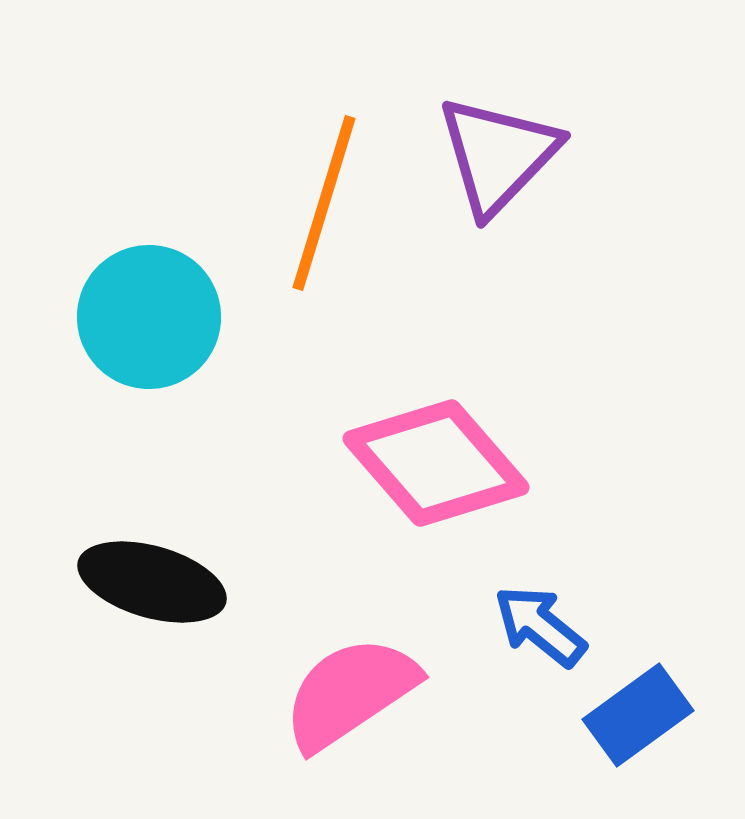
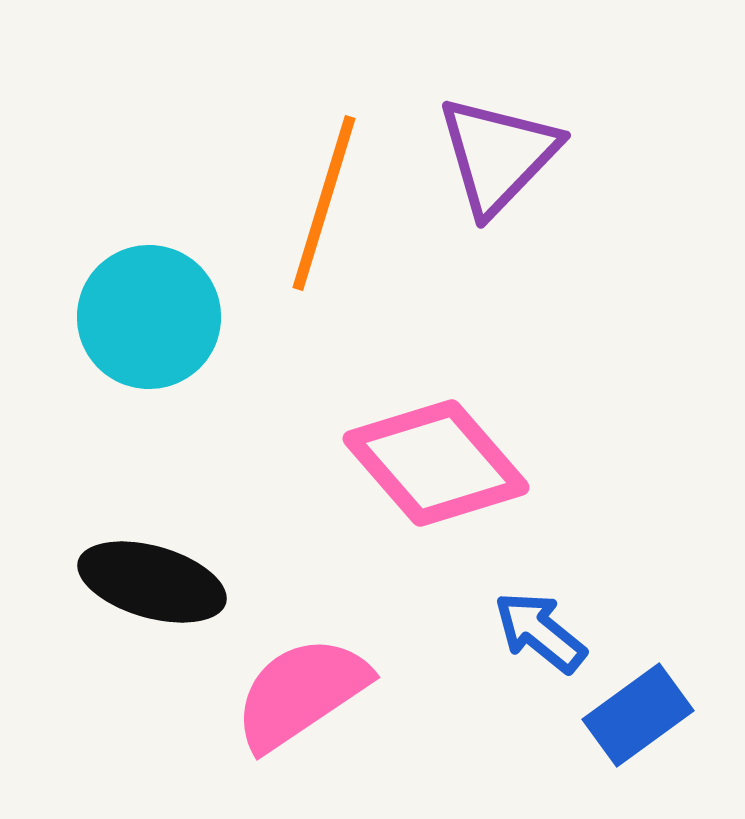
blue arrow: moved 6 px down
pink semicircle: moved 49 px left
